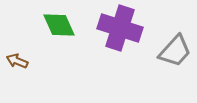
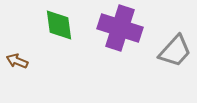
green diamond: rotated 16 degrees clockwise
